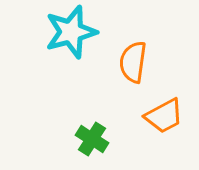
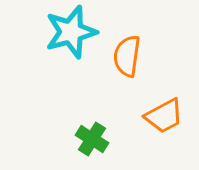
orange semicircle: moved 6 px left, 6 px up
